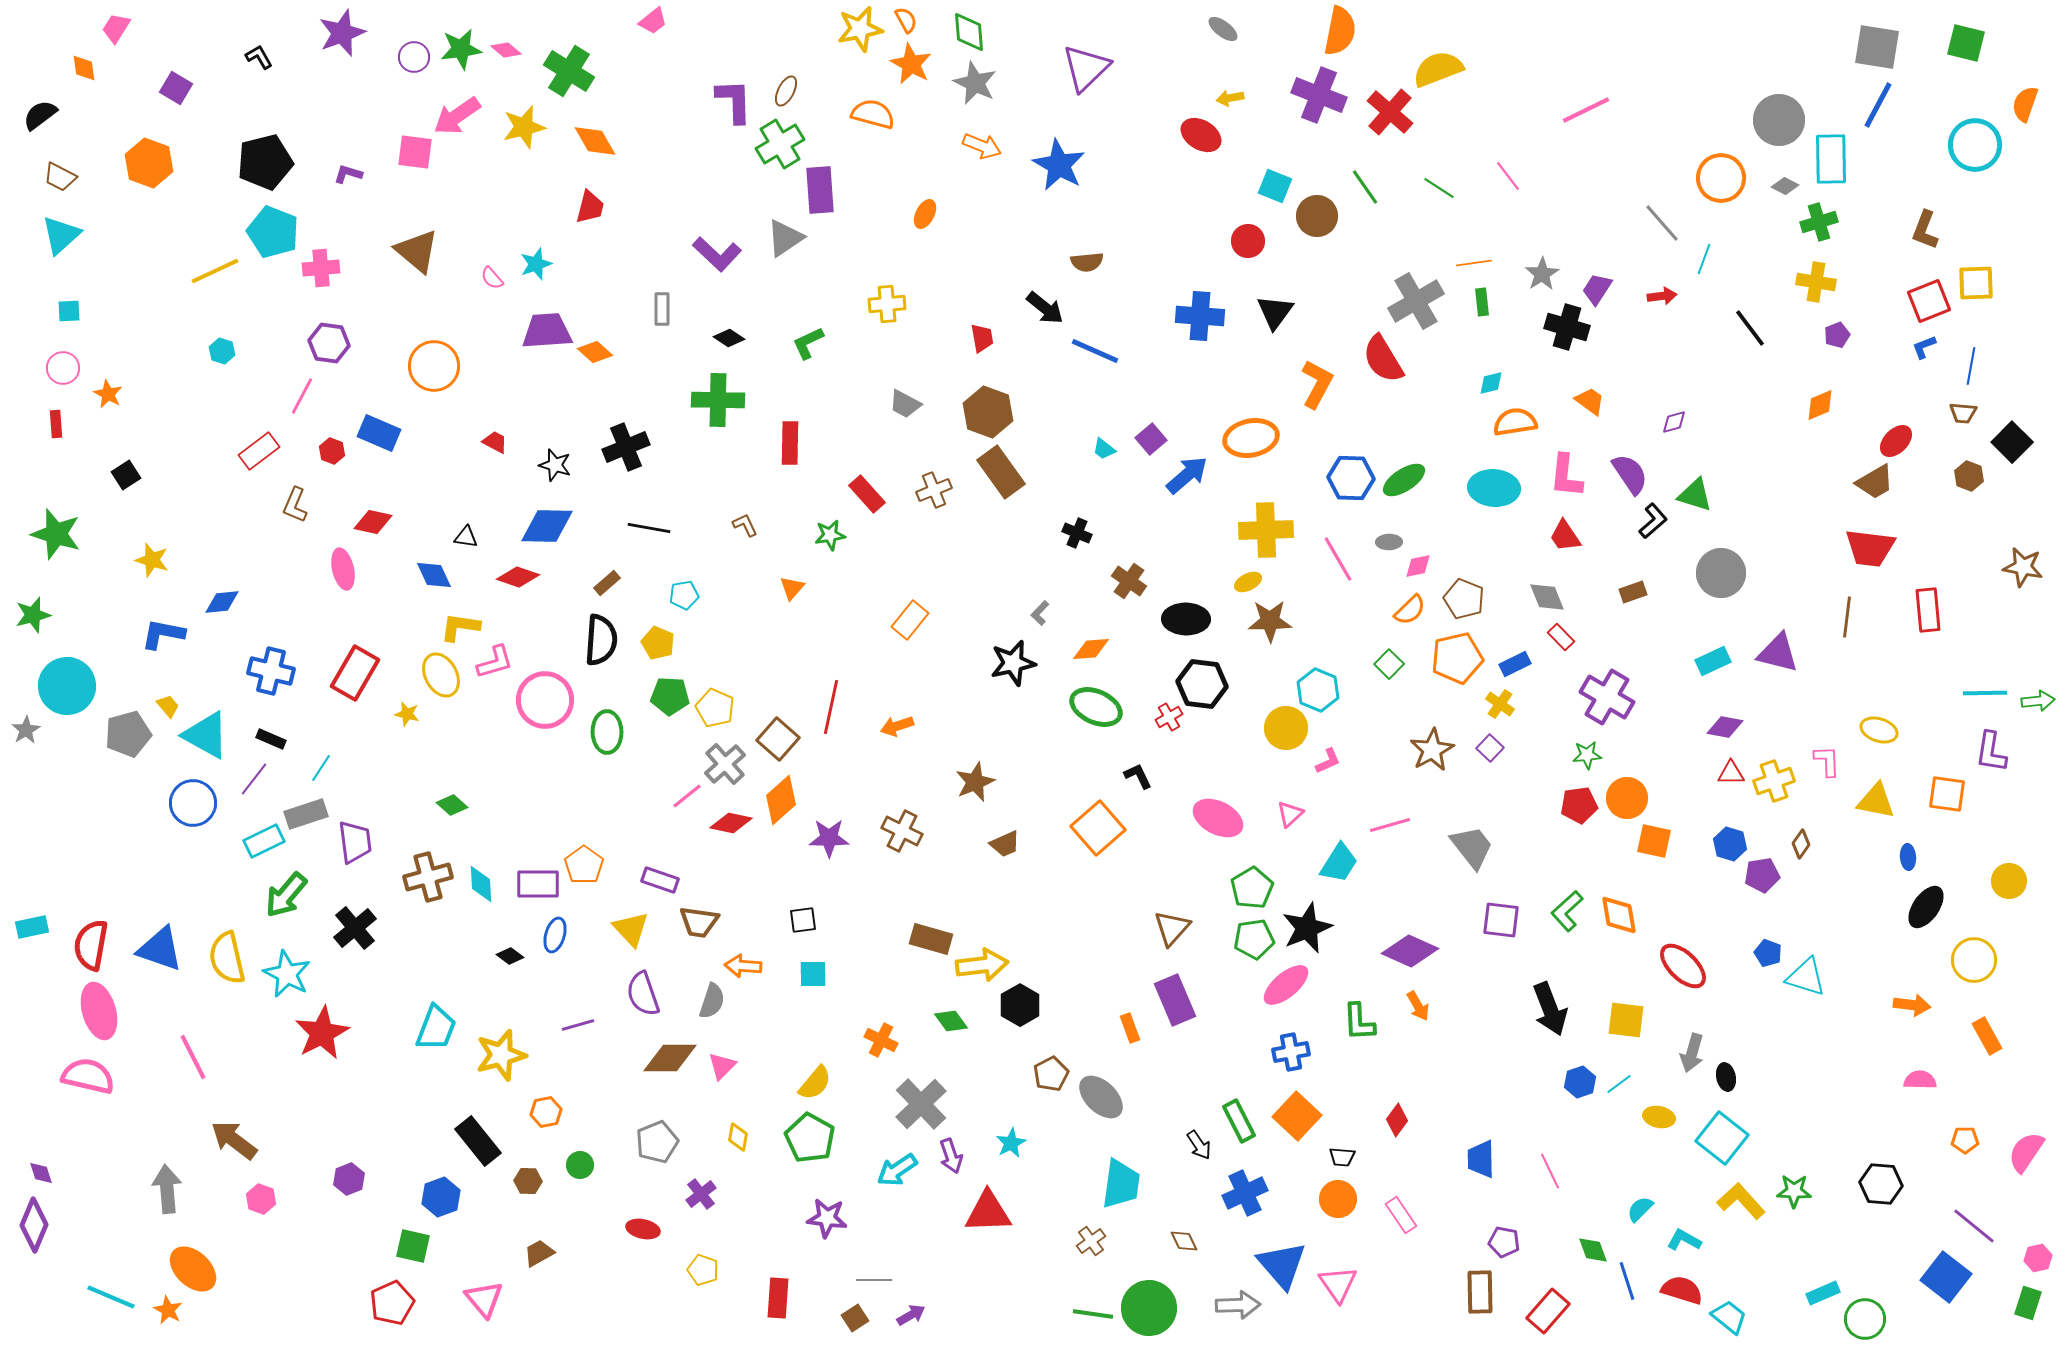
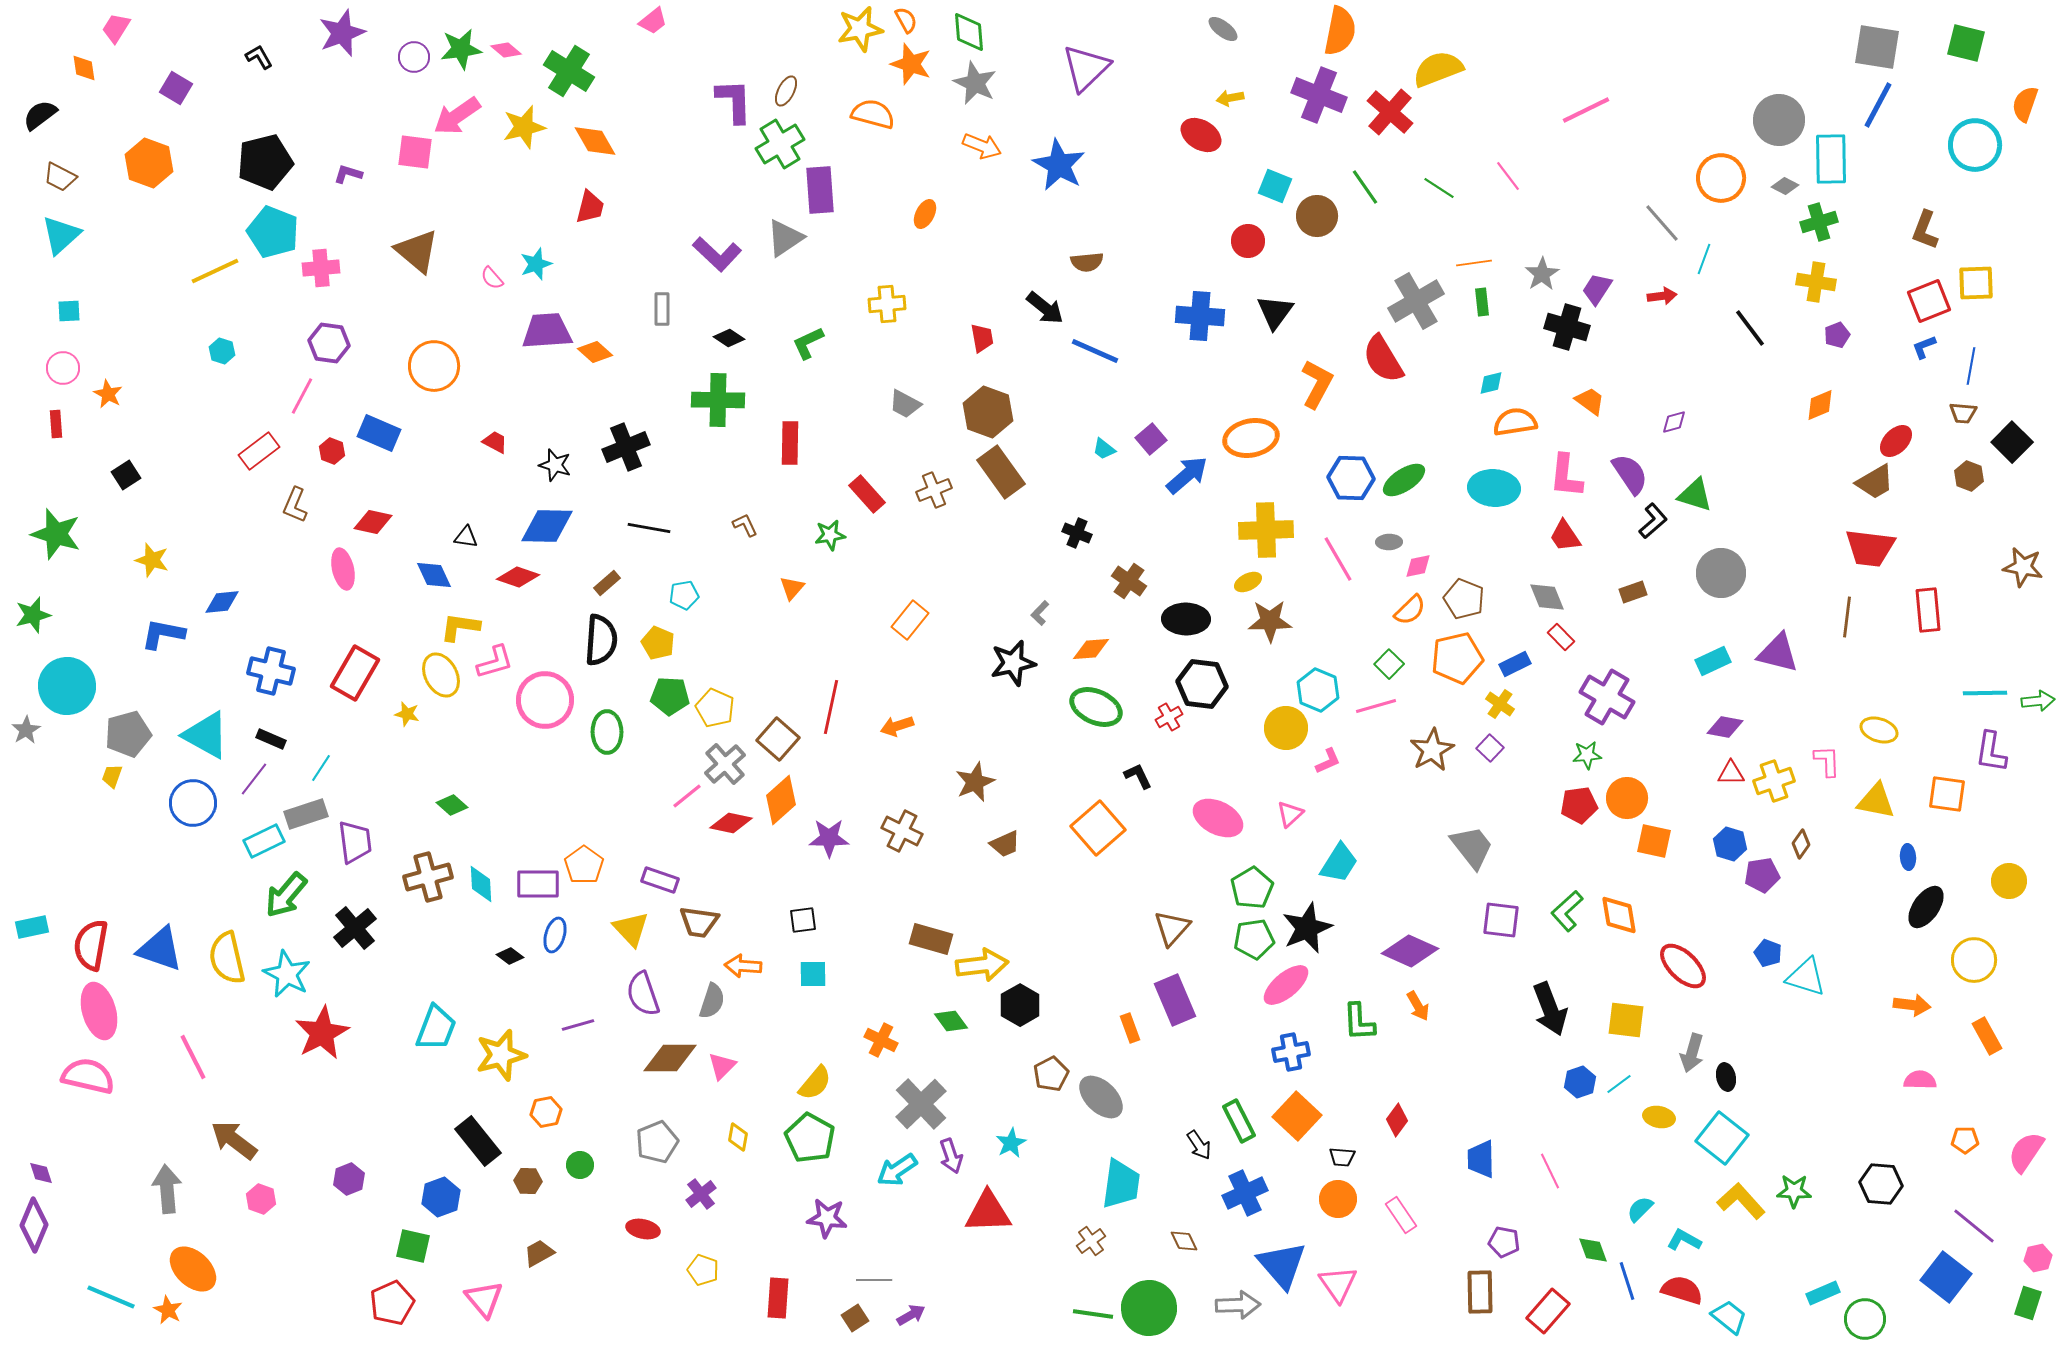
orange star at (911, 64): rotated 9 degrees counterclockwise
yellow trapezoid at (168, 706): moved 56 px left, 70 px down; rotated 120 degrees counterclockwise
pink line at (1390, 825): moved 14 px left, 119 px up
